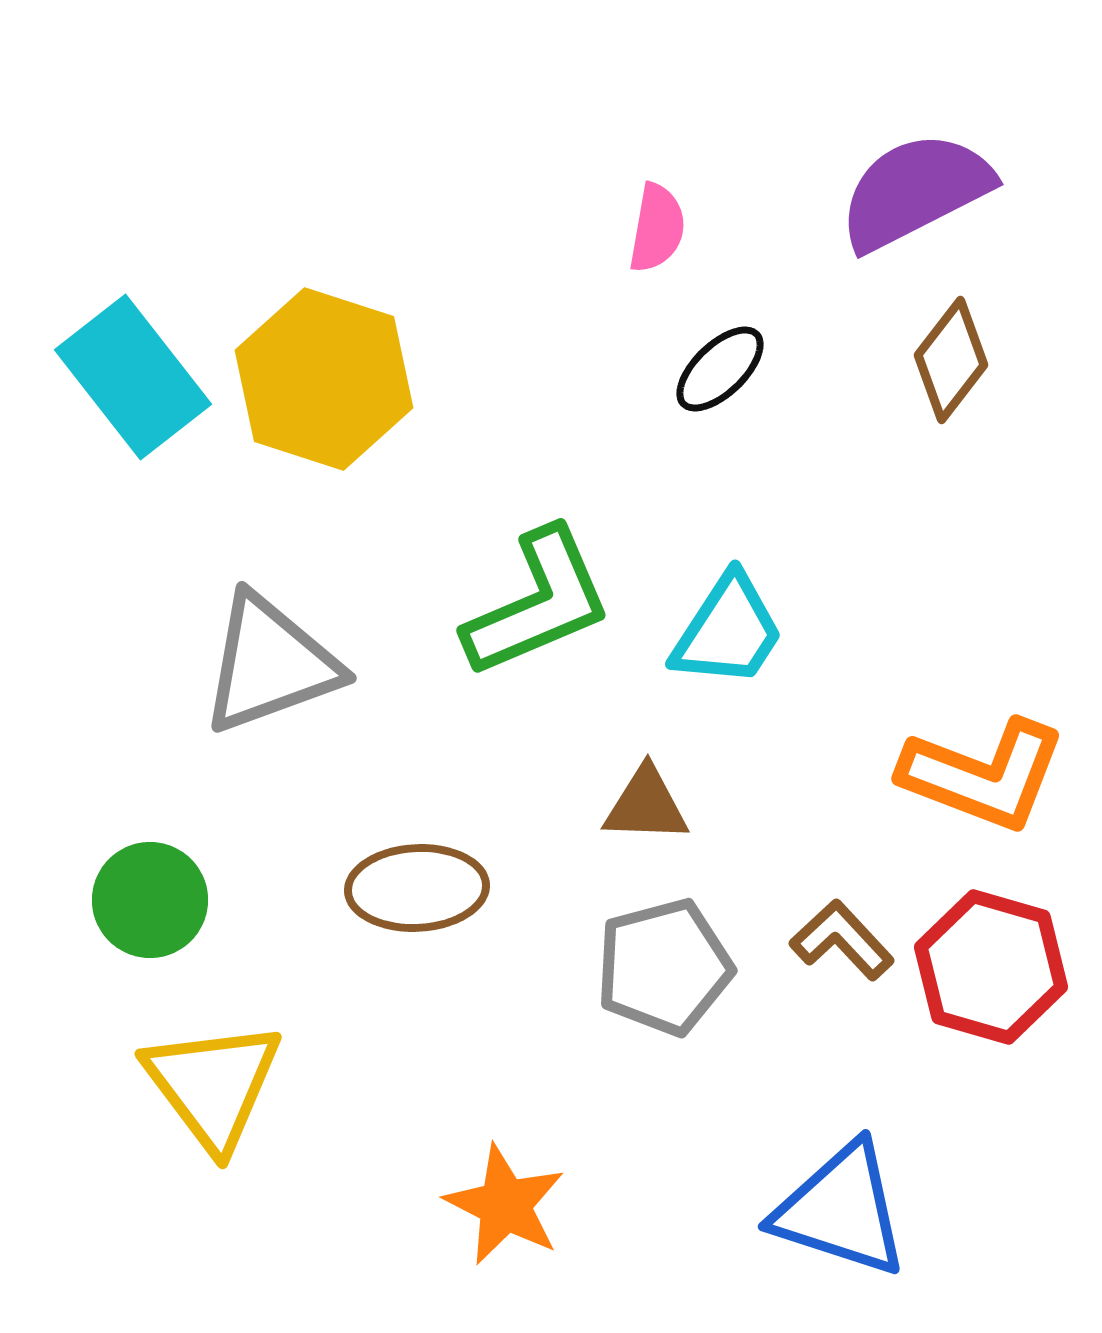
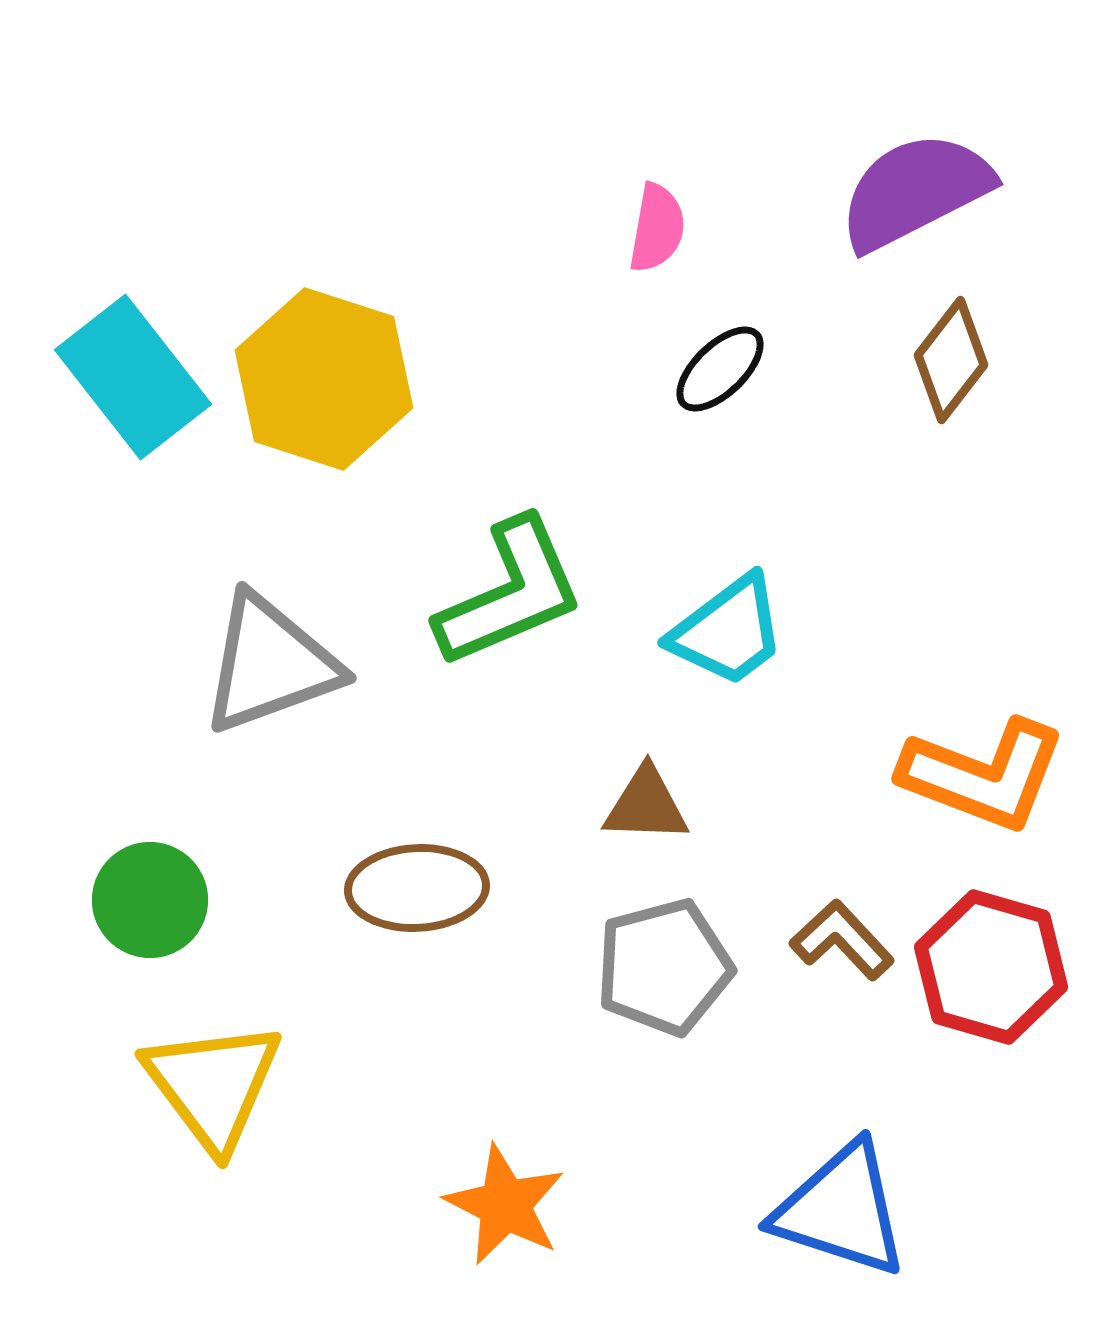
green L-shape: moved 28 px left, 10 px up
cyan trapezoid: rotated 20 degrees clockwise
